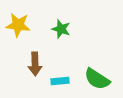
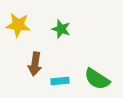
brown arrow: rotated 10 degrees clockwise
